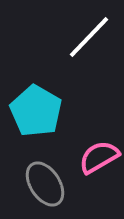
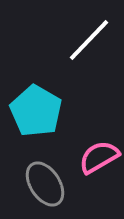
white line: moved 3 px down
